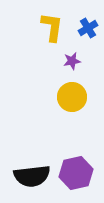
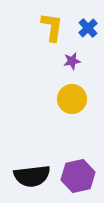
blue cross: rotated 12 degrees counterclockwise
yellow circle: moved 2 px down
purple hexagon: moved 2 px right, 3 px down
